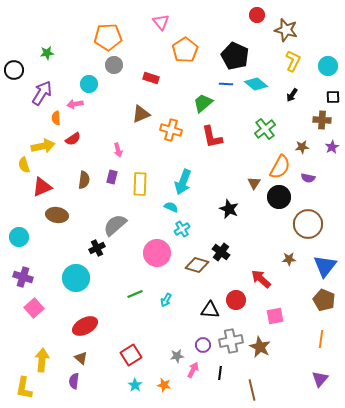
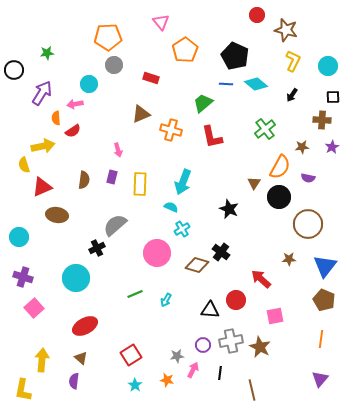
red semicircle at (73, 139): moved 8 px up
orange star at (164, 385): moved 3 px right, 5 px up
yellow L-shape at (24, 388): moved 1 px left, 2 px down
